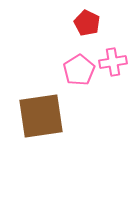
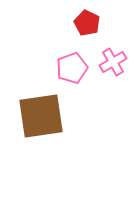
pink cross: rotated 20 degrees counterclockwise
pink pentagon: moved 7 px left, 2 px up; rotated 12 degrees clockwise
